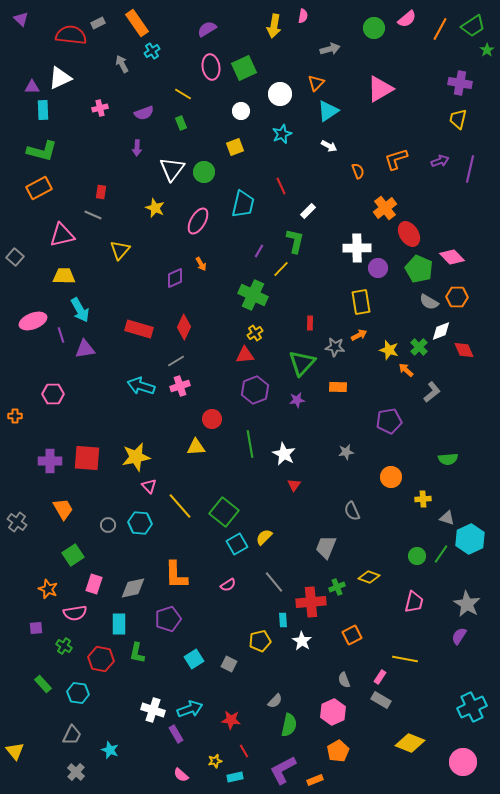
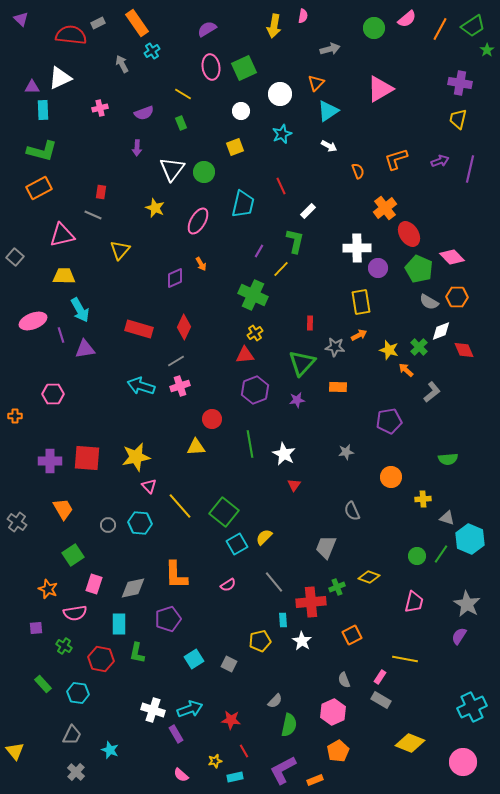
cyan hexagon at (470, 539): rotated 12 degrees counterclockwise
